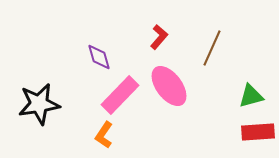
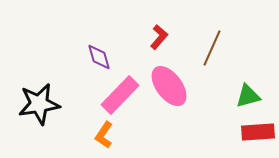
green triangle: moved 3 px left
